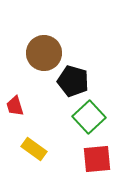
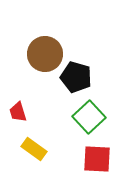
brown circle: moved 1 px right, 1 px down
black pentagon: moved 3 px right, 4 px up
red trapezoid: moved 3 px right, 6 px down
red square: rotated 8 degrees clockwise
